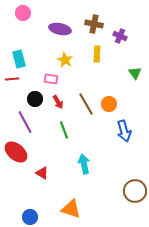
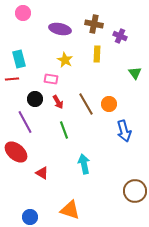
orange triangle: moved 1 px left, 1 px down
